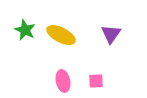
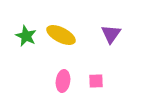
green star: moved 1 px right, 6 px down
pink ellipse: rotated 20 degrees clockwise
